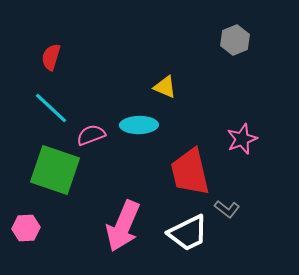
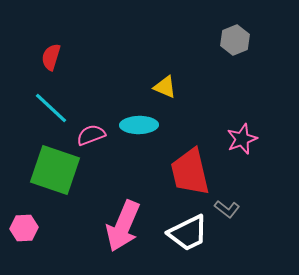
pink hexagon: moved 2 px left
